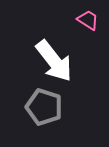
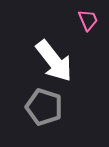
pink trapezoid: rotated 35 degrees clockwise
